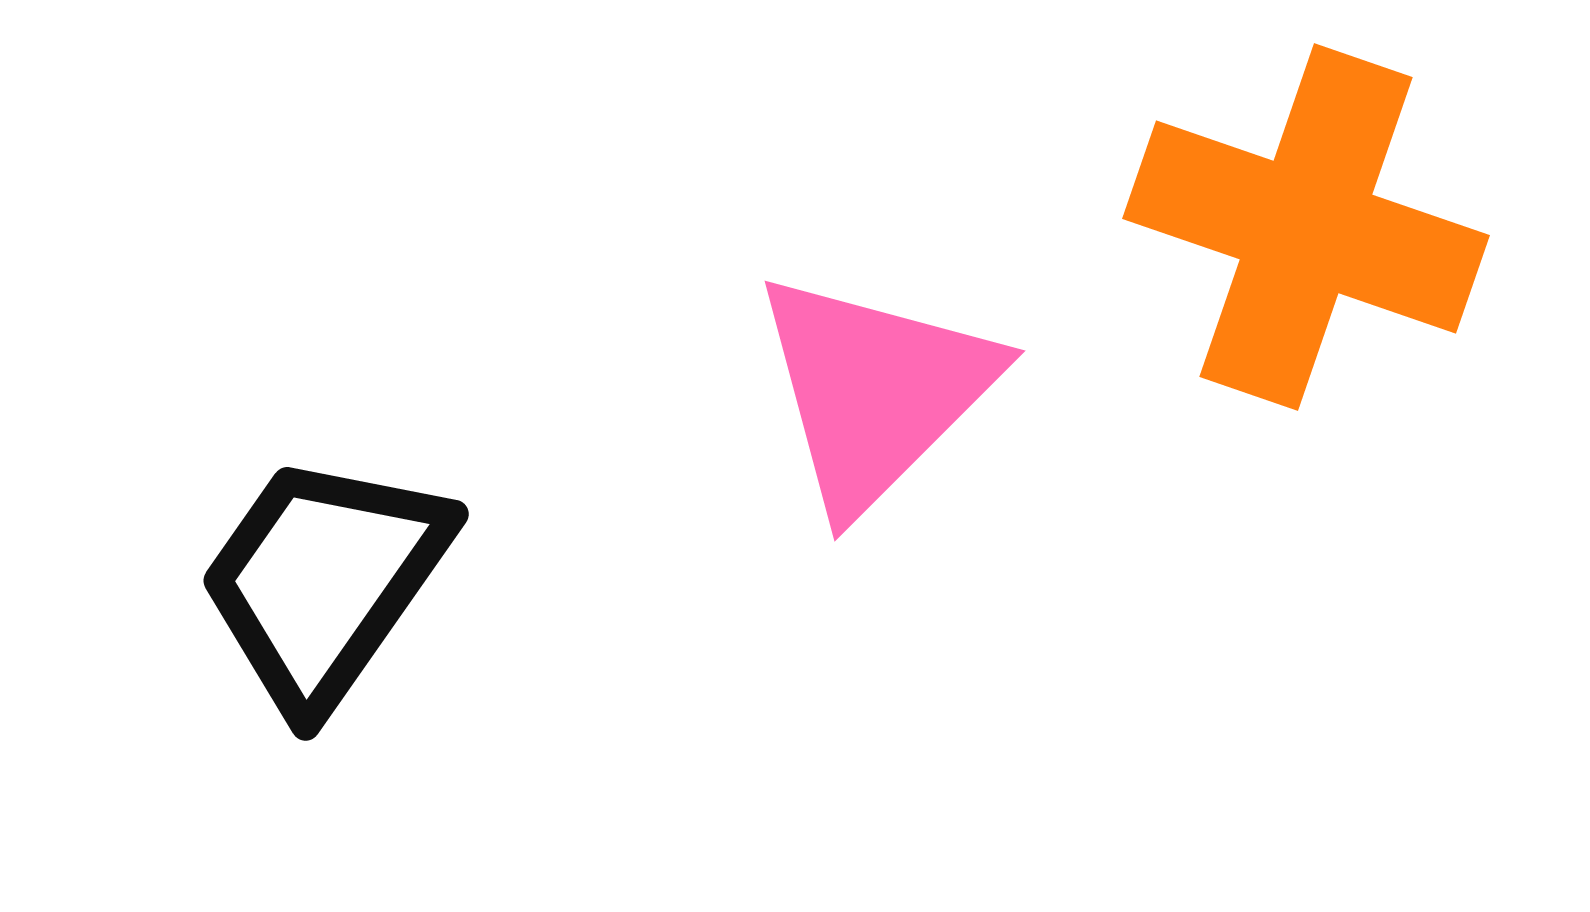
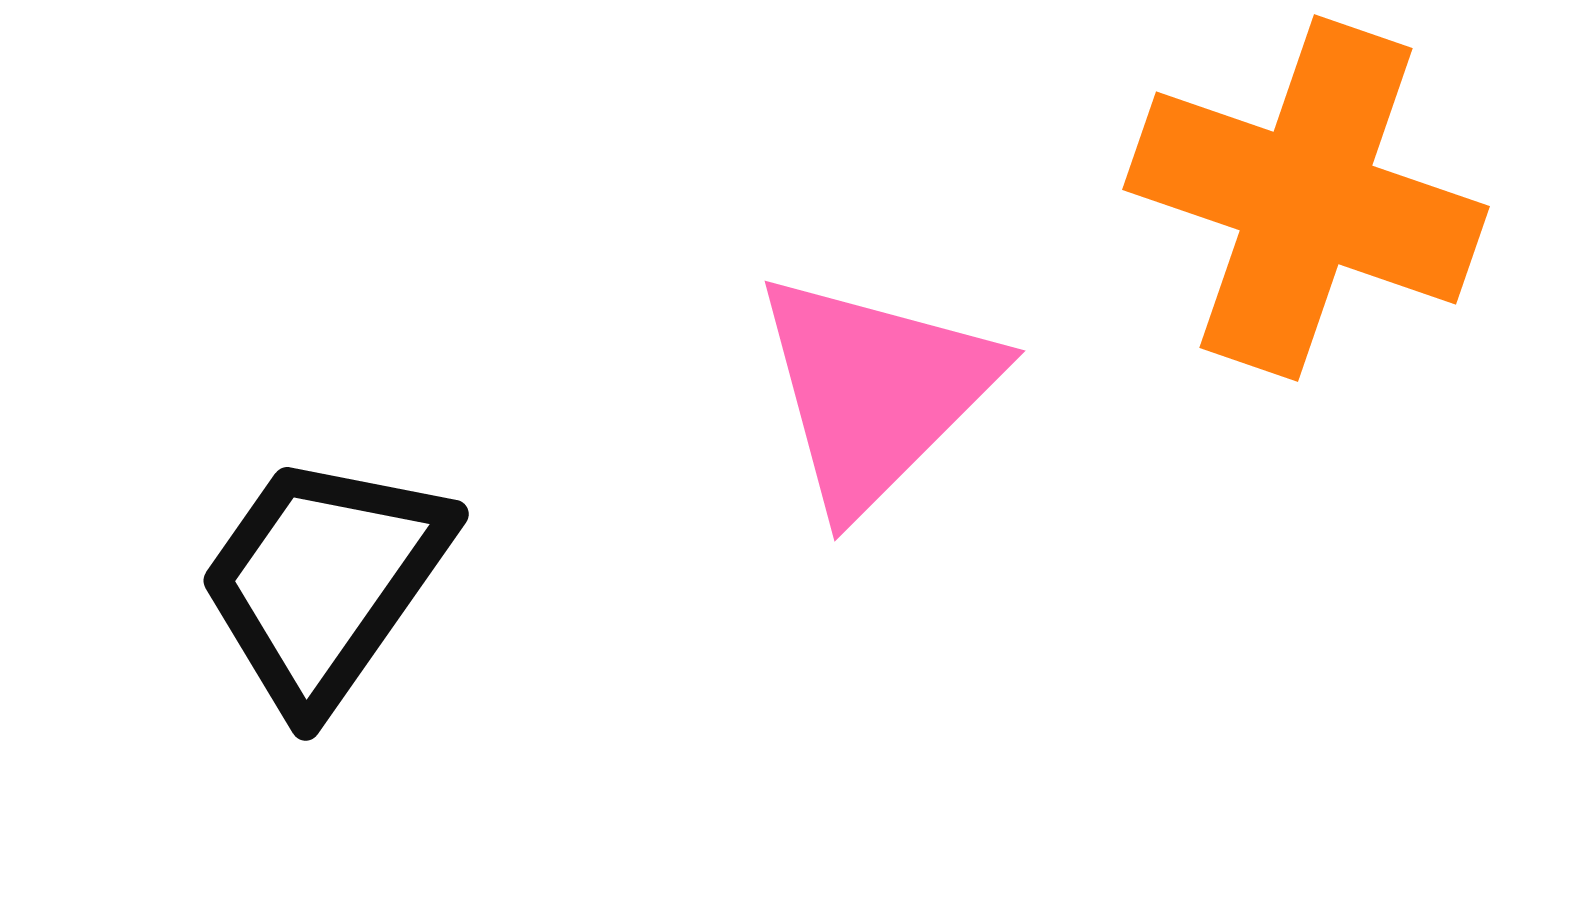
orange cross: moved 29 px up
